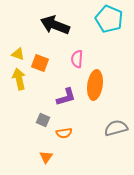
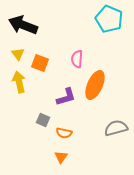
black arrow: moved 32 px left
yellow triangle: rotated 32 degrees clockwise
yellow arrow: moved 3 px down
orange ellipse: rotated 16 degrees clockwise
orange semicircle: rotated 21 degrees clockwise
orange triangle: moved 15 px right
